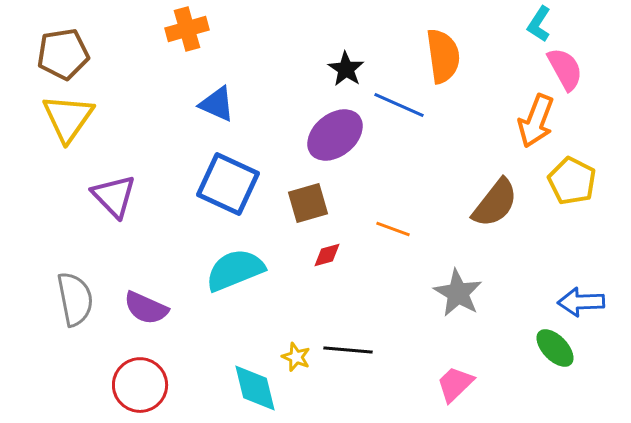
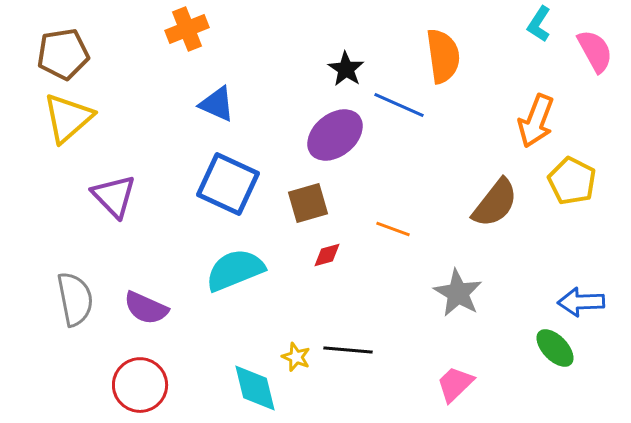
orange cross: rotated 6 degrees counterclockwise
pink semicircle: moved 30 px right, 18 px up
yellow triangle: rotated 14 degrees clockwise
